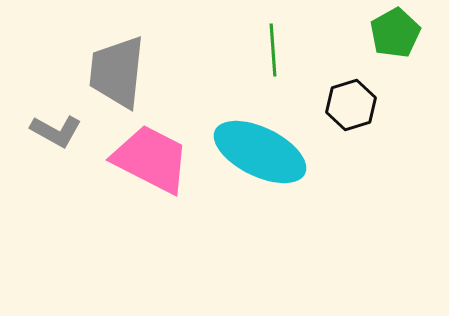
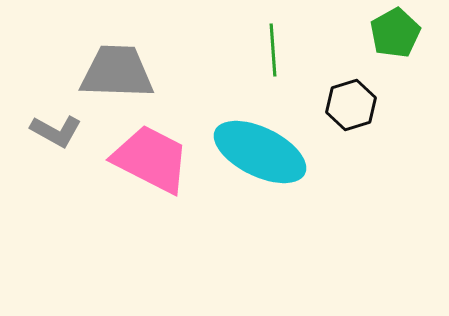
gray trapezoid: rotated 86 degrees clockwise
